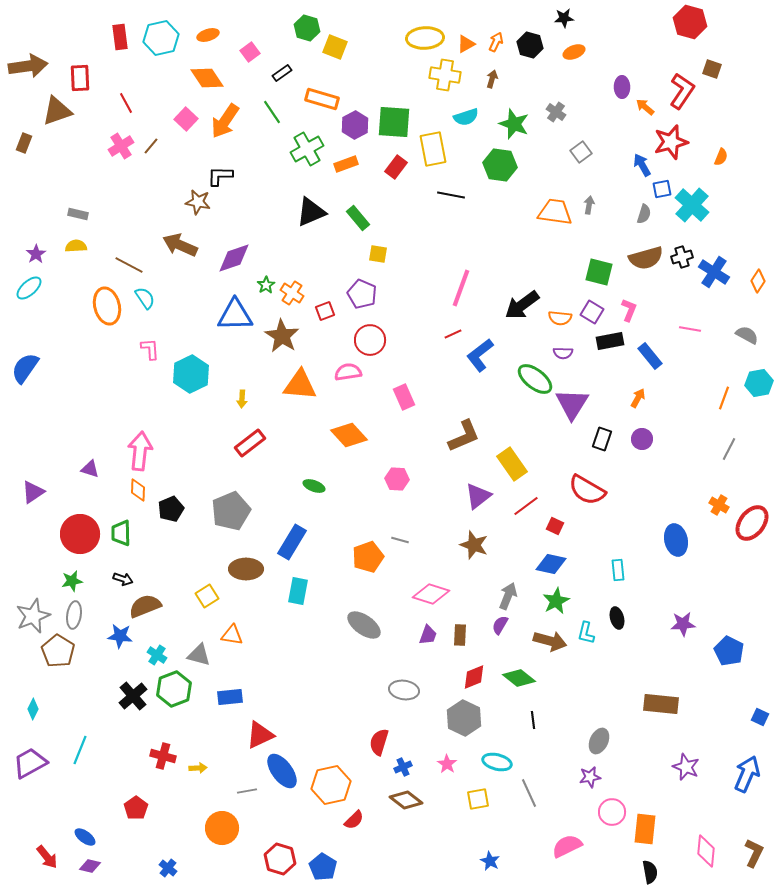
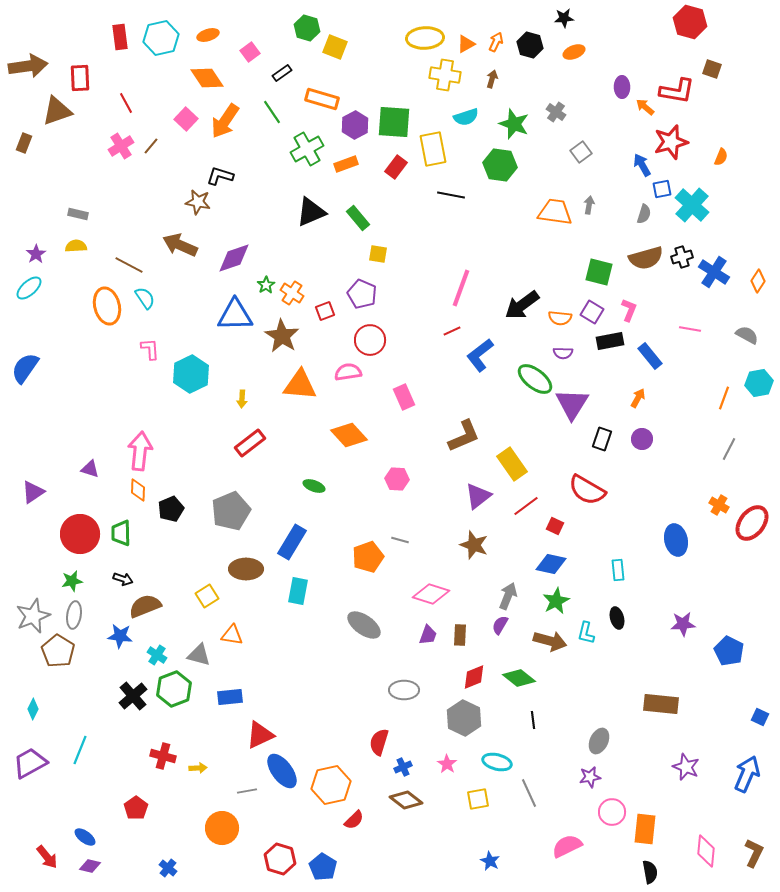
red L-shape at (682, 91): moved 5 px left; rotated 66 degrees clockwise
black L-shape at (220, 176): rotated 16 degrees clockwise
red line at (453, 334): moved 1 px left, 3 px up
gray ellipse at (404, 690): rotated 8 degrees counterclockwise
